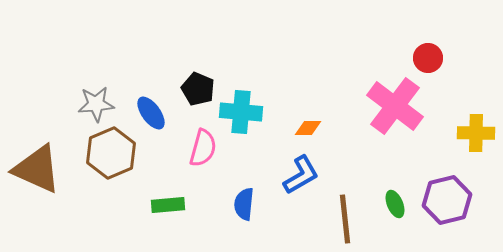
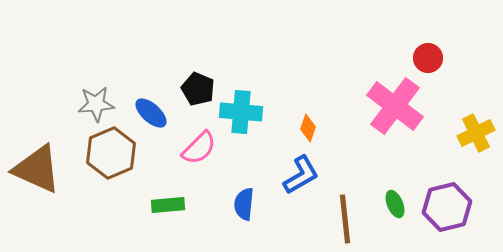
blue ellipse: rotated 12 degrees counterclockwise
orange diamond: rotated 72 degrees counterclockwise
yellow cross: rotated 27 degrees counterclockwise
pink semicircle: moved 4 px left; rotated 30 degrees clockwise
purple hexagon: moved 7 px down
